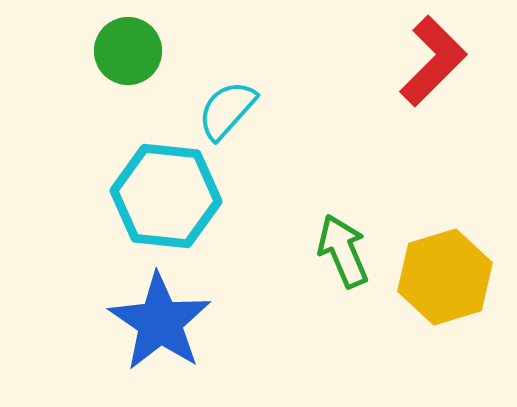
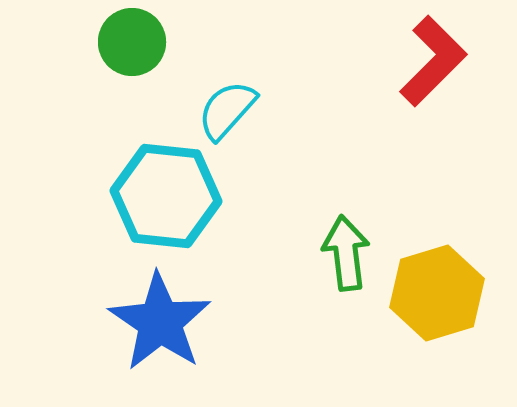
green circle: moved 4 px right, 9 px up
green arrow: moved 3 px right, 2 px down; rotated 16 degrees clockwise
yellow hexagon: moved 8 px left, 16 px down
